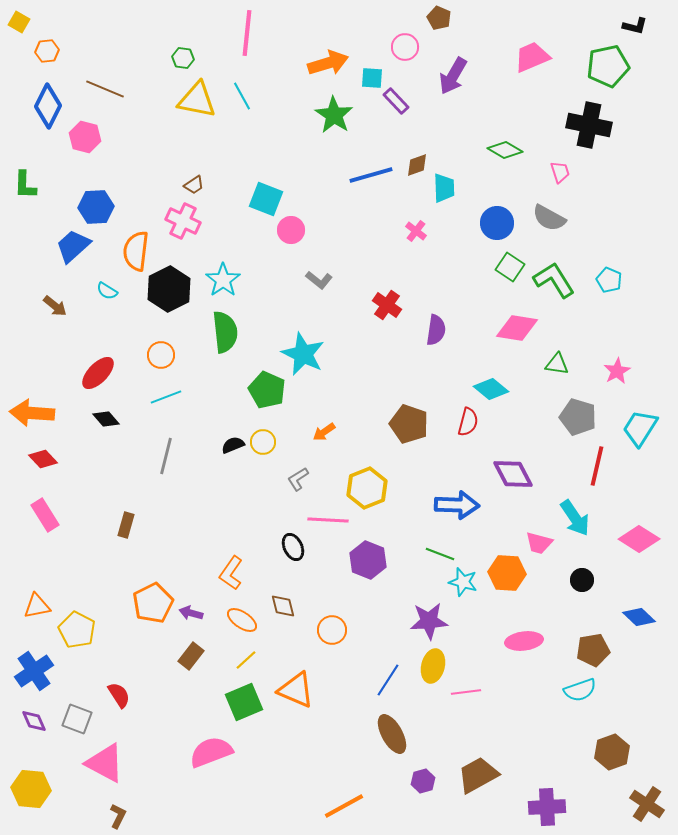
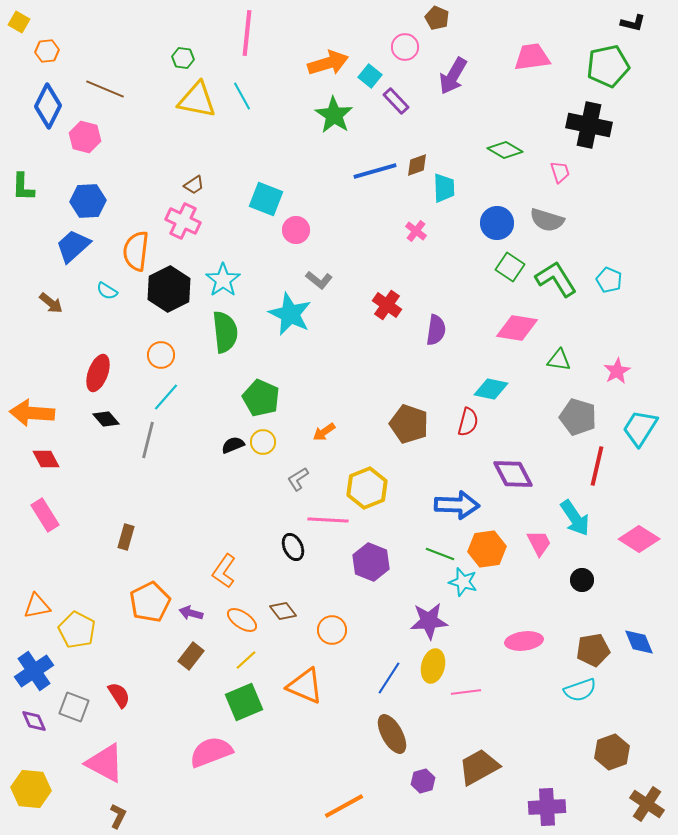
brown pentagon at (439, 18): moved 2 px left
black L-shape at (635, 26): moved 2 px left, 3 px up
pink trapezoid at (532, 57): rotated 15 degrees clockwise
cyan square at (372, 78): moved 2 px left, 2 px up; rotated 35 degrees clockwise
blue line at (371, 175): moved 4 px right, 4 px up
green L-shape at (25, 185): moved 2 px left, 2 px down
blue hexagon at (96, 207): moved 8 px left, 6 px up
gray semicircle at (549, 218): moved 2 px left, 2 px down; rotated 12 degrees counterclockwise
pink circle at (291, 230): moved 5 px right
green L-shape at (554, 280): moved 2 px right, 1 px up
brown arrow at (55, 306): moved 4 px left, 3 px up
cyan star at (303, 354): moved 13 px left, 40 px up
green triangle at (557, 364): moved 2 px right, 4 px up
red ellipse at (98, 373): rotated 24 degrees counterclockwise
cyan diamond at (491, 389): rotated 28 degrees counterclockwise
green pentagon at (267, 390): moved 6 px left, 8 px down
cyan line at (166, 397): rotated 28 degrees counterclockwise
gray line at (166, 456): moved 18 px left, 16 px up
red diamond at (43, 459): moved 3 px right; rotated 16 degrees clockwise
brown rectangle at (126, 525): moved 12 px down
pink trapezoid at (539, 543): rotated 132 degrees counterclockwise
purple hexagon at (368, 560): moved 3 px right, 2 px down
orange L-shape at (231, 573): moved 7 px left, 2 px up
orange hexagon at (507, 573): moved 20 px left, 24 px up; rotated 12 degrees counterclockwise
orange pentagon at (153, 603): moved 3 px left, 1 px up
brown diamond at (283, 606): moved 5 px down; rotated 24 degrees counterclockwise
blue diamond at (639, 617): moved 25 px down; rotated 24 degrees clockwise
blue line at (388, 680): moved 1 px right, 2 px up
orange triangle at (296, 690): moved 9 px right, 4 px up
gray square at (77, 719): moved 3 px left, 12 px up
brown trapezoid at (478, 775): moved 1 px right, 8 px up
